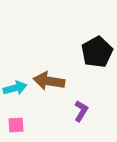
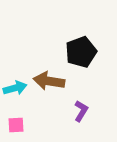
black pentagon: moved 16 px left; rotated 8 degrees clockwise
